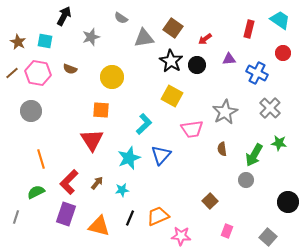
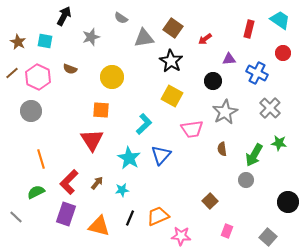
black circle at (197, 65): moved 16 px right, 16 px down
pink hexagon at (38, 73): moved 4 px down; rotated 15 degrees clockwise
cyan star at (129, 158): rotated 20 degrees counterclockwise
gray line at (16, 217): rotated 64 degrees counterclockwise
